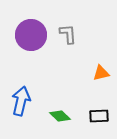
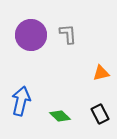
black rectangle: moved 1 px right, 2 px up; rotated 66 degrees clockwise
